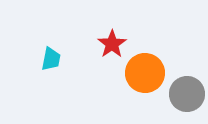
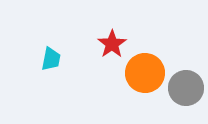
gray circle: moved 1 px left, 6 px up
